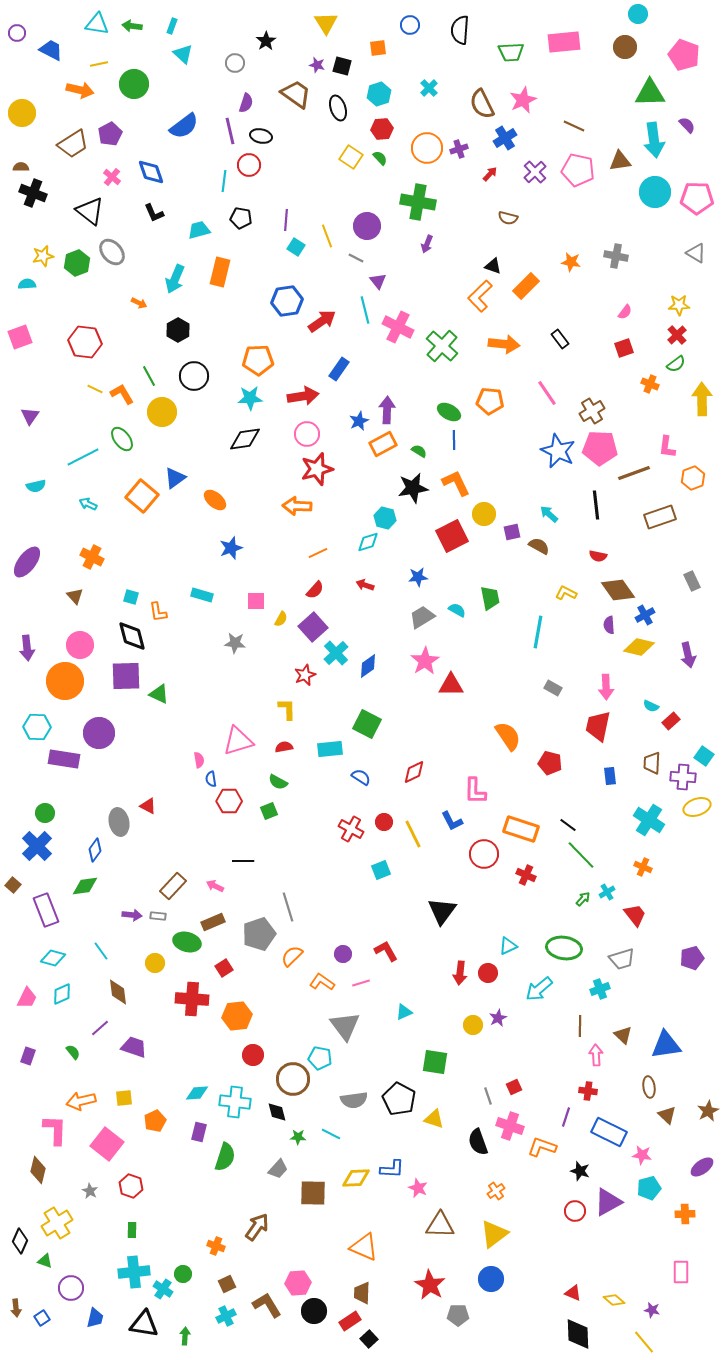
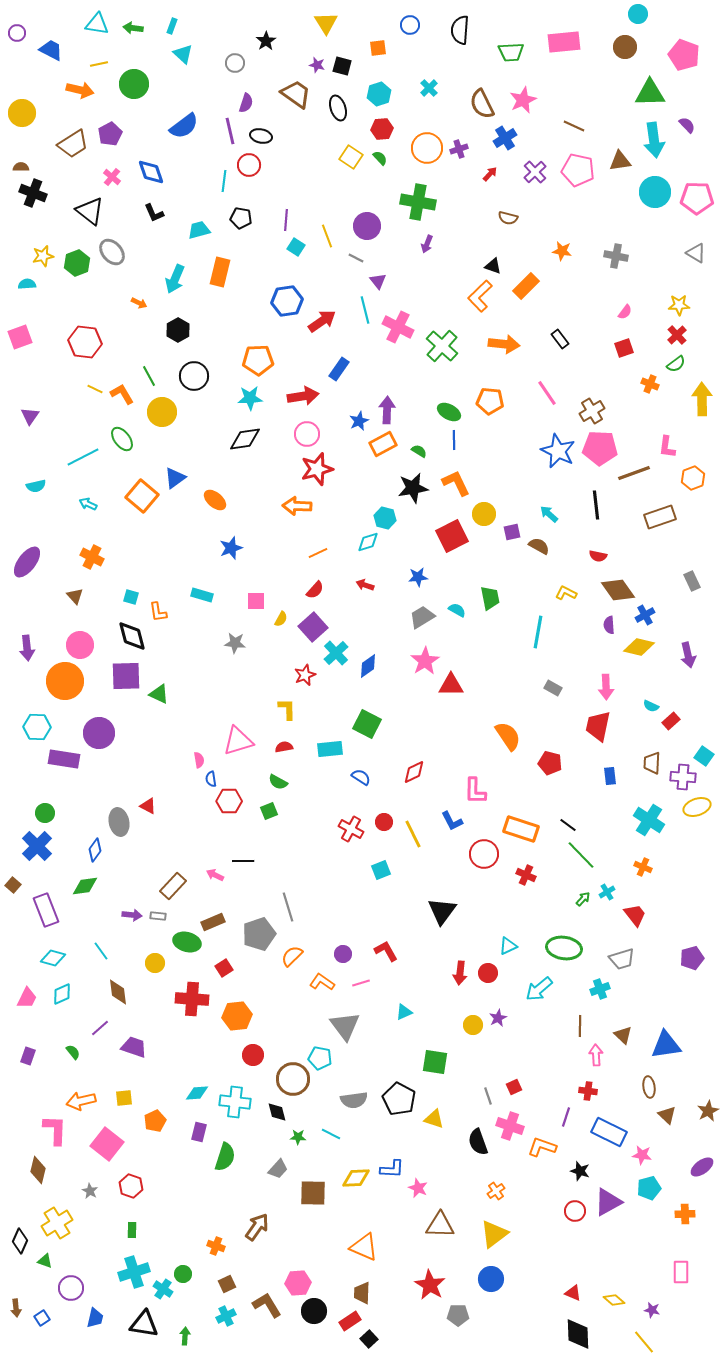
green arrow at (132, 26): moved 1 px right, 2 px down
orange star at (571, 262): moved 9 px left, 11 px up
pink arrow at (215, 886): moved 11 px up
cyan cross at (134, 1272): rotated 12 degrees counterclockwise
